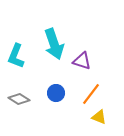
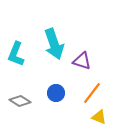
cyan L-shape: moved 2 px up
orange line: moved 1 px right, 1 px up
gray diamond: moved 1 px right, 2 px down
